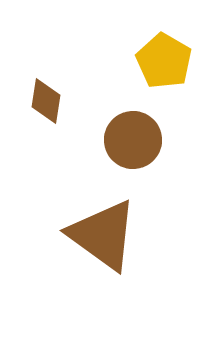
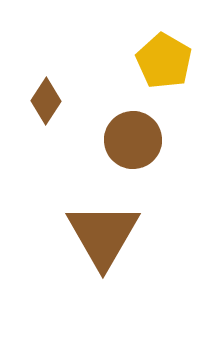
brown diamond: rotated 24 degrees clockwise
brown triangle: rotated 24 degrees clockwise
